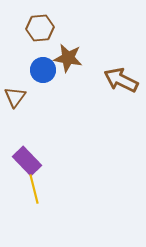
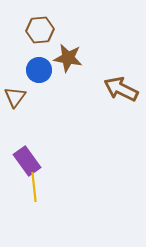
brown hexagon: moved 2 px down
blue circle: moved 4 px left
brown arrow: moved 9 px down
purple rectangle: rotated 8 degrees clockwise
yellow line: moved 2 px up; rotated 8 degrees clockwise
